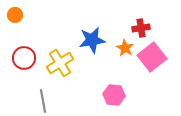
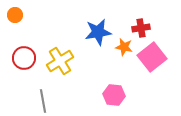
blue star: moved 6 px right, 8 px up
orange star: moved 1 px left, 1 px up; rotated 18 degrees counterclockwise
yellow cross: moved 2 px up
